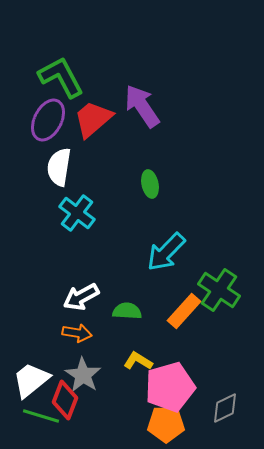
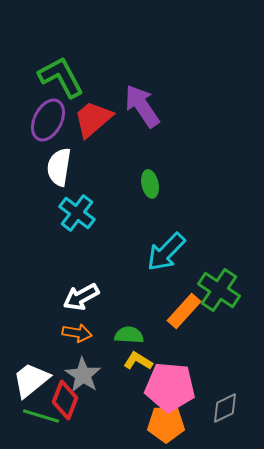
green semicircle: moved 2 px right, 24 px down
pink pentagon: rotated 21 degrees clockwise
